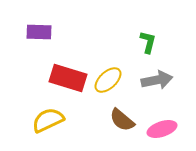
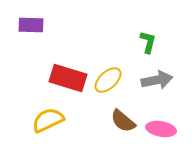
purple rectangle: moved 8 px left, 7 px up
brown semicircle: moved 1 px right, 1 px down
pink ellipse: moved 1 px left; rotated 28 degrees clockwise
